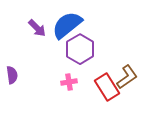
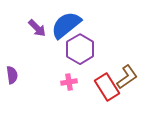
blue semicircle: moved 1 px left
